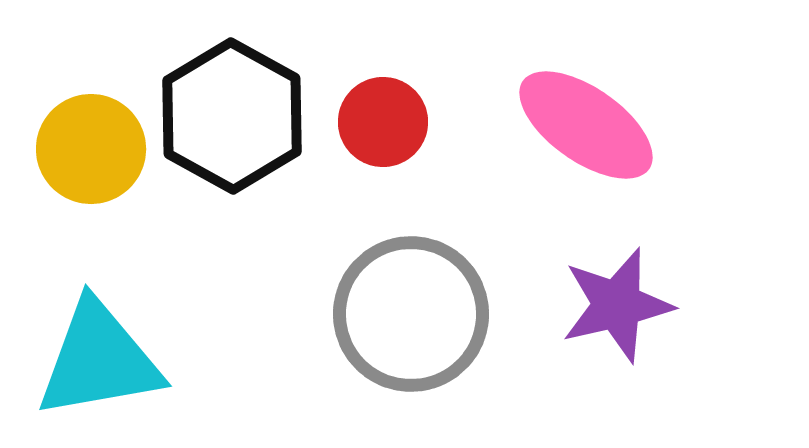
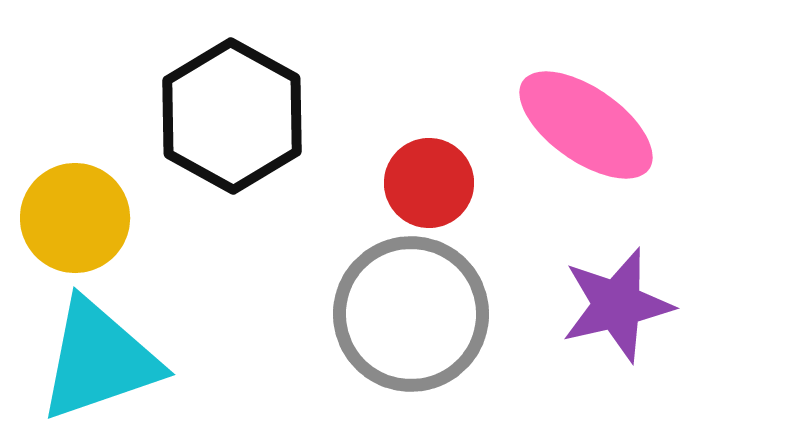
red circle: moved 46 px right, 61 px down
yellow circle: moved 16 px left, 69 px down
cyan triangle: rotated 9 degrees counterclockwise
